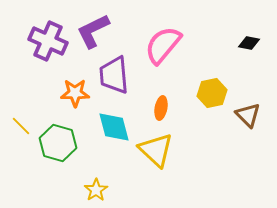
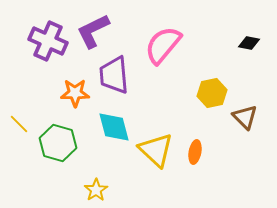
orange ellipse: moved 34 px right, 44 px down
brown triangle: moved 3 px left, 2 px down
yellow line: moved 2 px left, 2 px up
